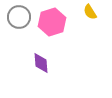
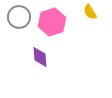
purple diamond: moved 1 px left, 6 px up
